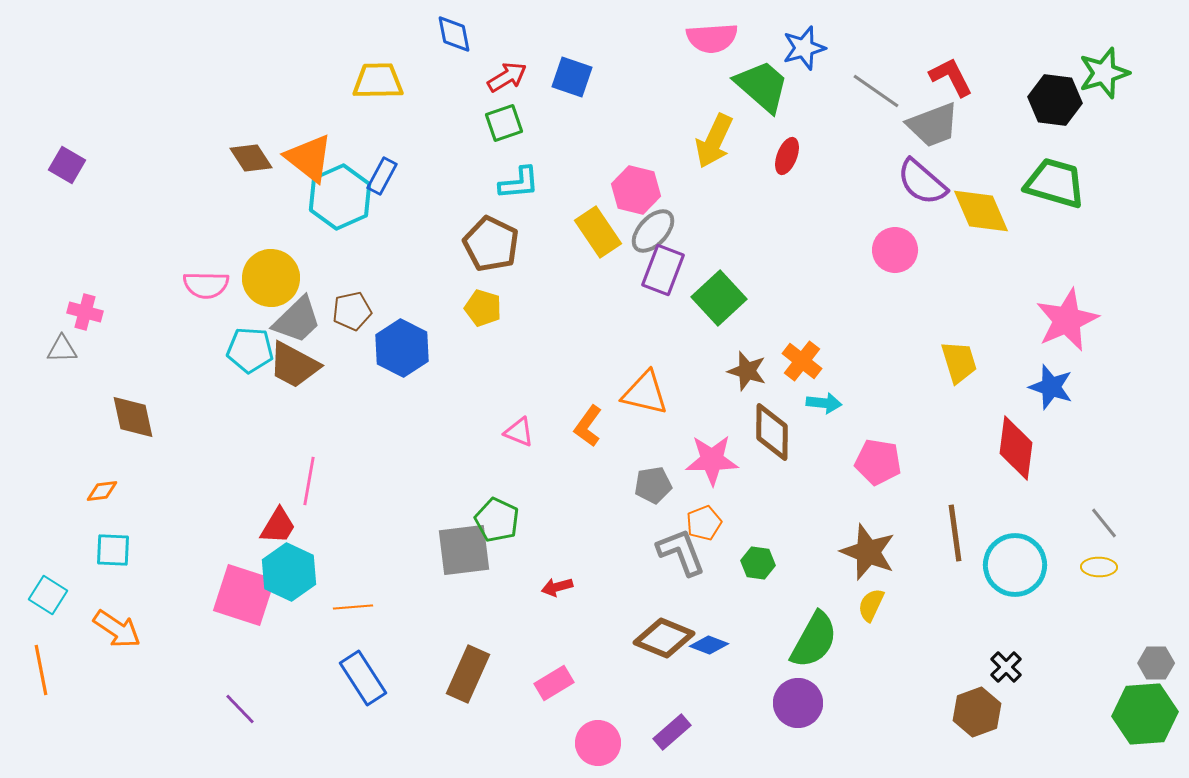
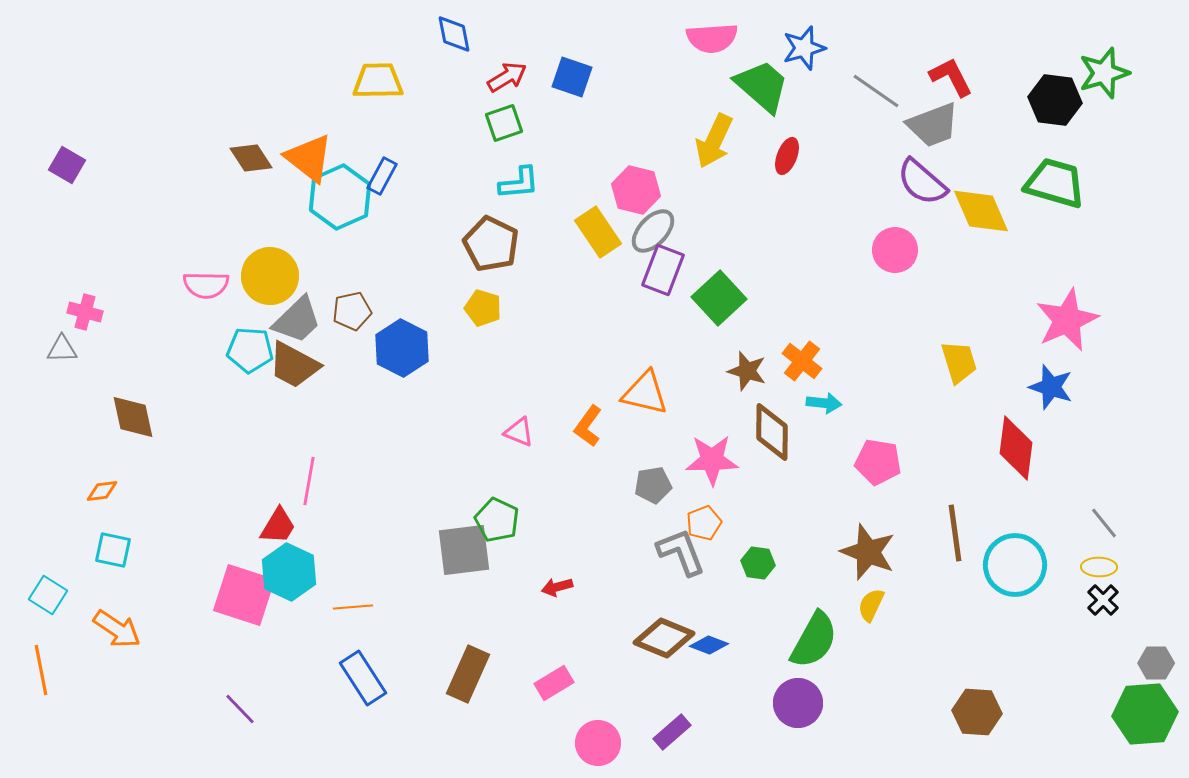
yellow circle at (271, 278): moved 1 px left, 2 px up
cyan square at (113, 550): rotated 9 degrees clockwise
black cross at (1006, 667): moved 97 px right, 67 px up
brown hexagon at (977, 712): rotated 24 degrees clockwise
